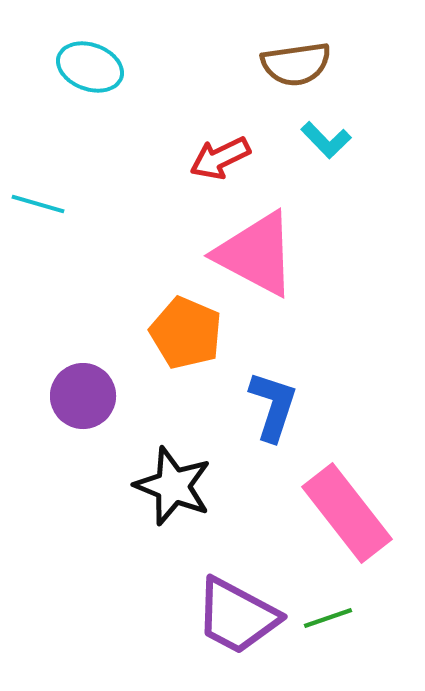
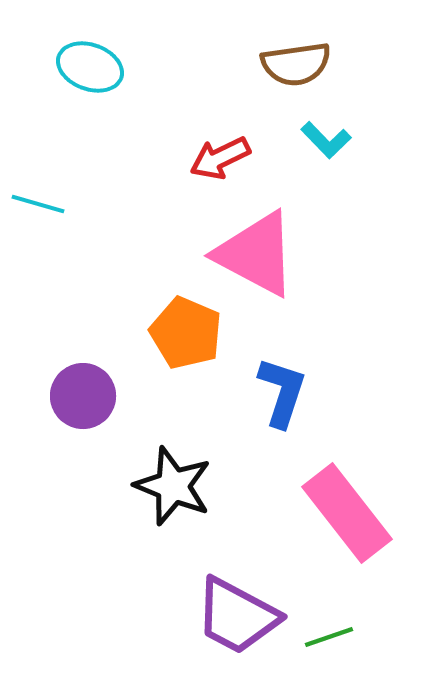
blue L-shape: moved 9 px right, 14 px up
green line: moved 1 px right, 19 px down
